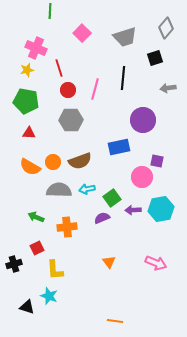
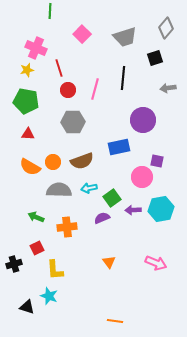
pink square: moved 1 px down
gray hexagon: moved 2 px right, 2 px down
red triangle: moved 1 px left, 1 px down
brown semicircle: moved 2 px right
cyan arrow: moved 2 px right, 1 px up
